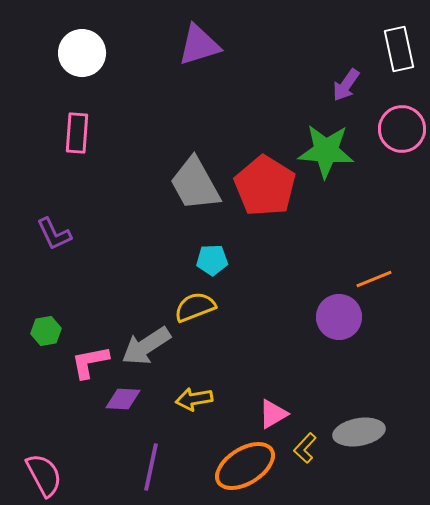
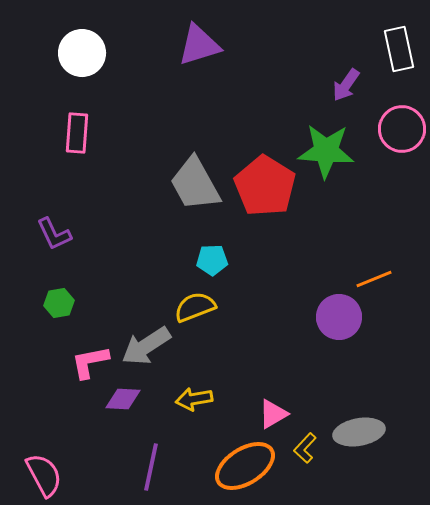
green hexagon: moved 13 px right, 28 px up
